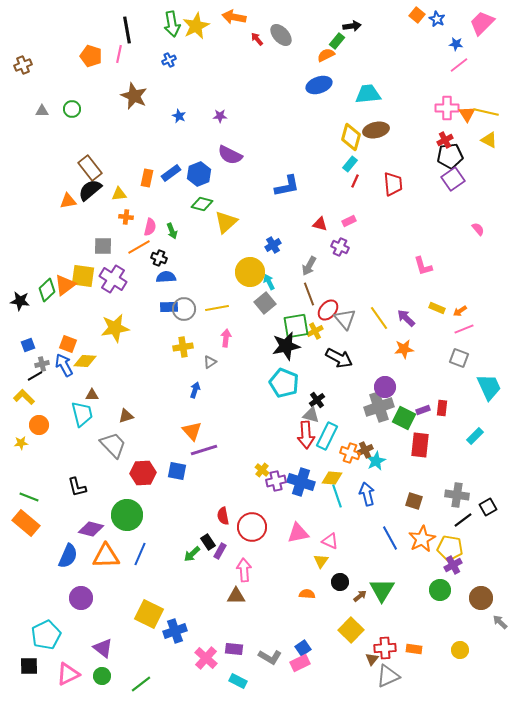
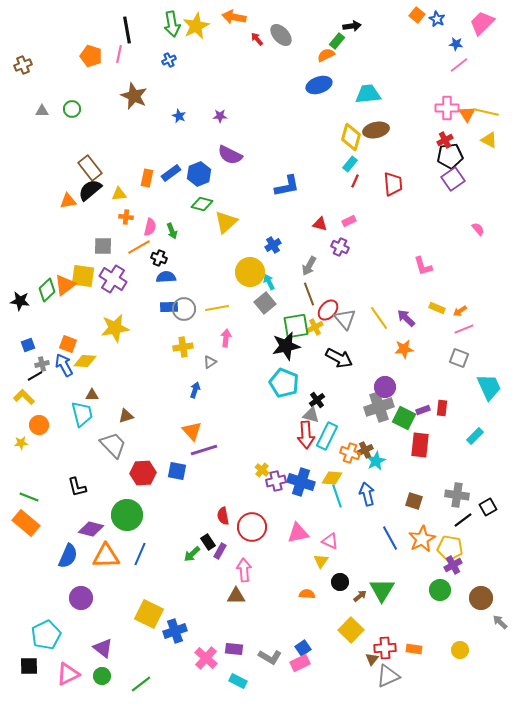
yellow cross at (315, 331): moved 4 px up
